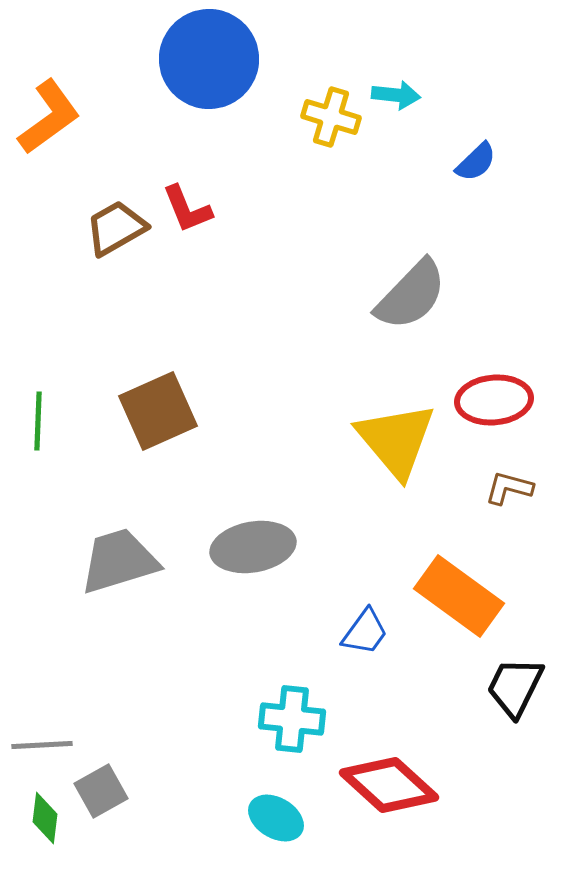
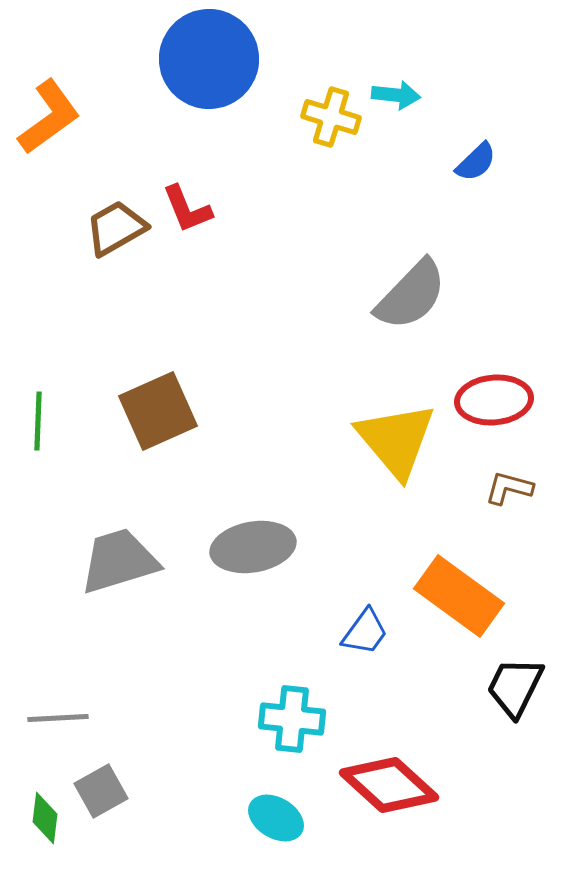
gray line: moved 16 px right, 27 px up
